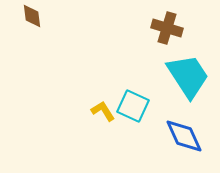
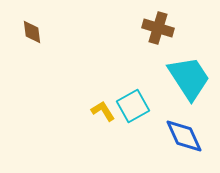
brown diamond: moved 16 px down
brown cross: moved 9 px left
cyan trapezoid: moved 1 px right, 2 px down
cyan square: rotated 36 degrees clockwise
